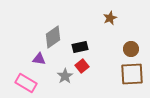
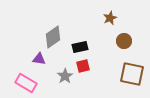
brown circle: moved 7 px left, 8 px up
red square: moved 1 px right; rotated 24 degrees clockwise
brown square: rotated 15 degrees clockwise
